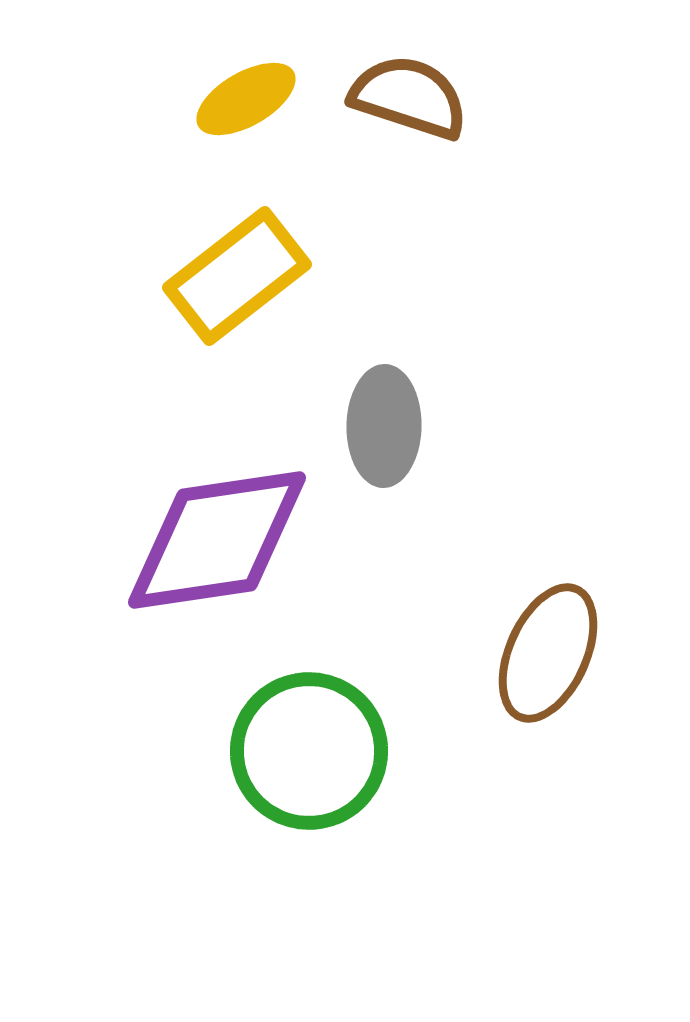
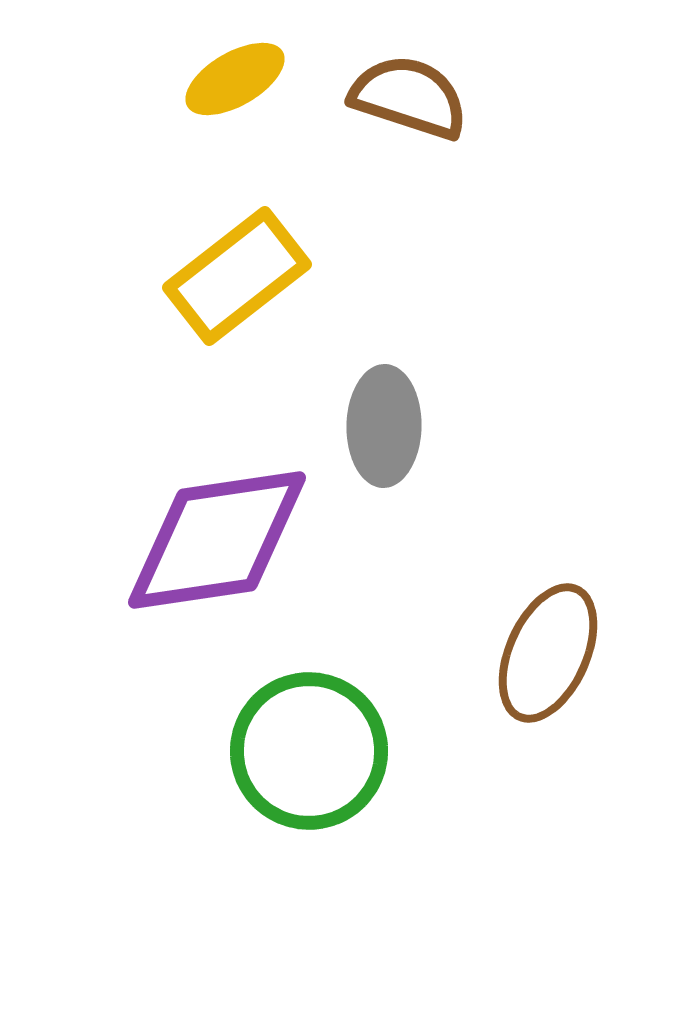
yellow ellipse: moved 11 px left, 20 px up
